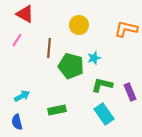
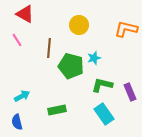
pink line: rotated 64 degrees counterclockwise
